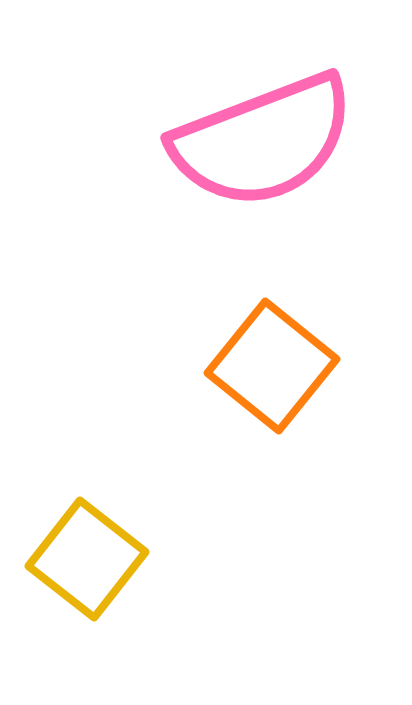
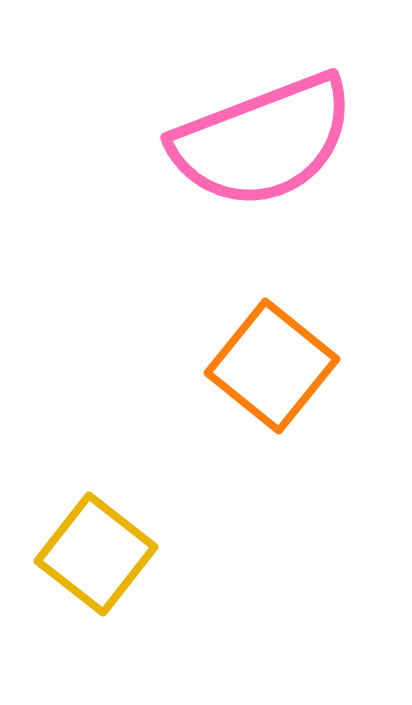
yellow square: moved 9 px right, 5 px up
